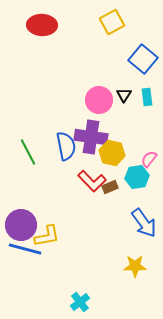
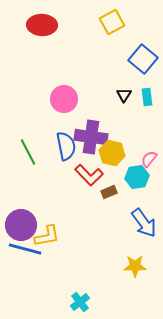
pink circle: moved 35 px left, 1 px up
red L-shape: moved 3 px left, 6 px up
brown rectangle: moved 1 px left, 5 px down
